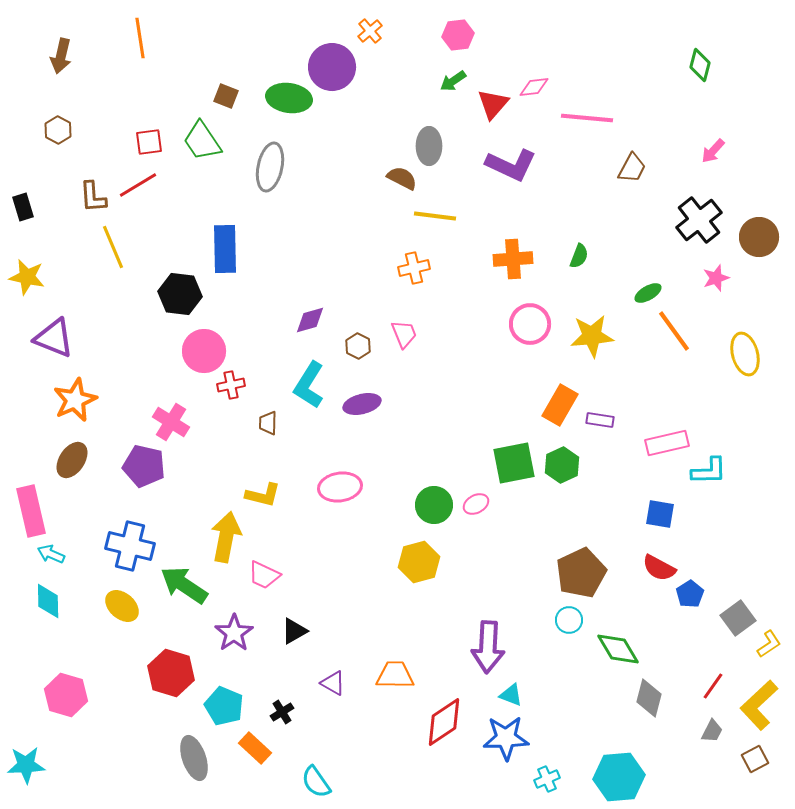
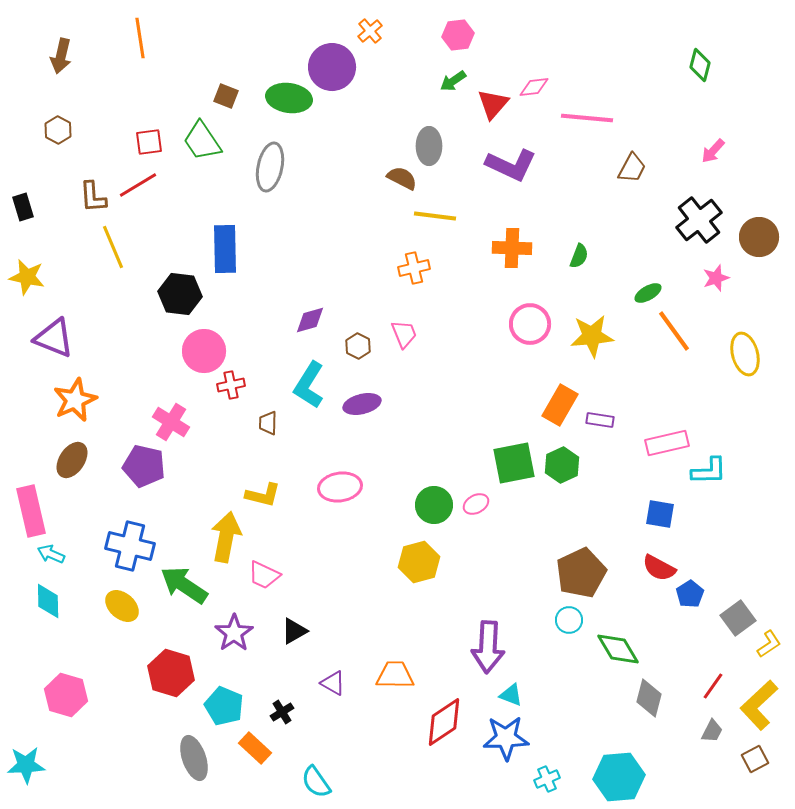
orange cross at (513, 259): moved 1 px left, 11 px up; rotated 6 degrees clockwise
